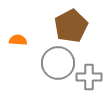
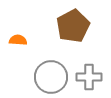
brown pentagon: moved 2 px right
gray circle: moved 7 px left, 14 px down
